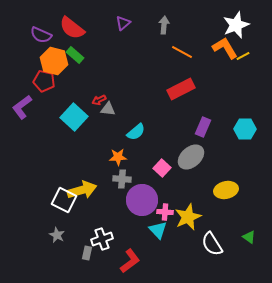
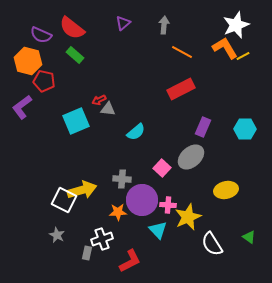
orange hexagon: moved 26 px left
cyan square: moved 2 px right, 4 px down; rotated 24 degrees clockwise
orange star: moved 55 px down
pink cross: moved 3 px right, 7 px up
red L-shape: rotated 10 degrees clockwise
